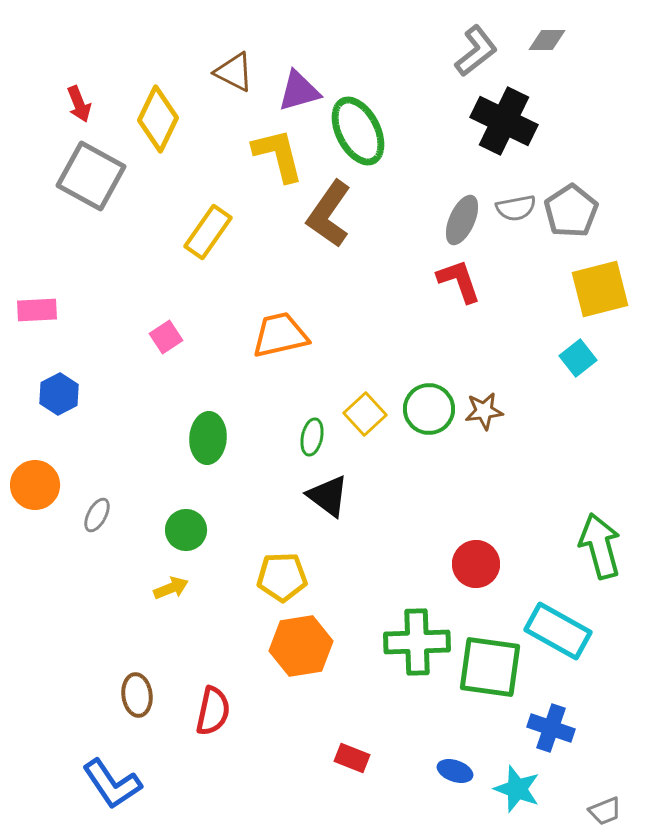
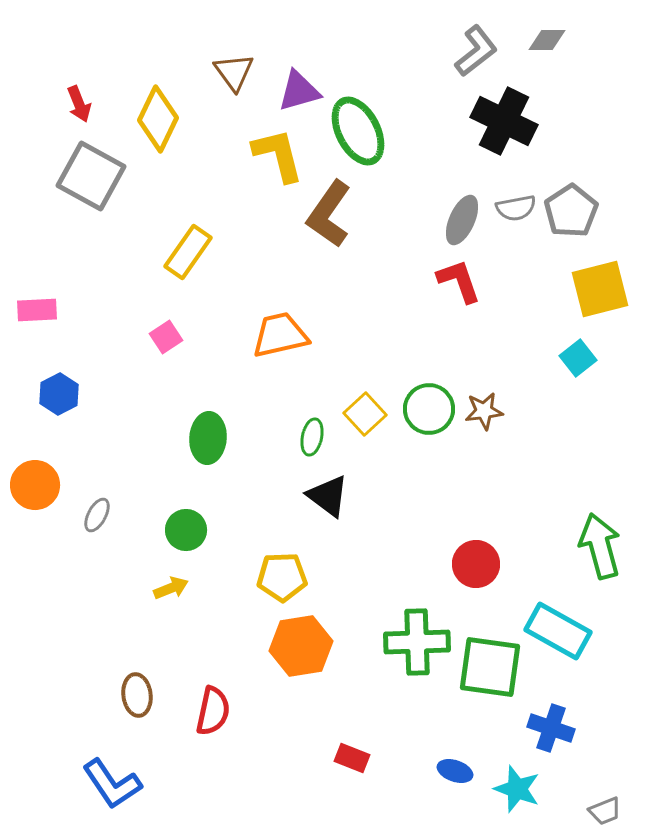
brown triangle at (234, 72): rotated 27 degrees clockwise
yellow rectangle at (208, 232): moved 20 px left, 20 px down
